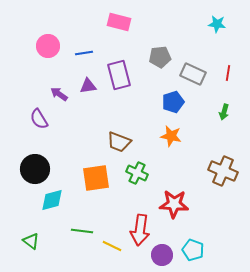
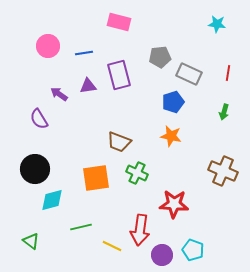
gray rectangle: moved 4 px left
green line: moved 1 px left, 4 px up; rotated 20 degrees counterclockwise
